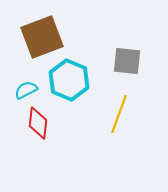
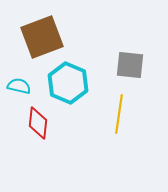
gray square: moved 3 px right, 4 px down
cyan hexagon: moved 1 px left, 3 px down
cyan semicircle: moved 7 px left, 4 px up; rotated 40 degrees clockwise
yellow line: rotated 12 degrees counterclockwise
